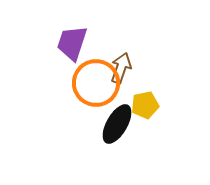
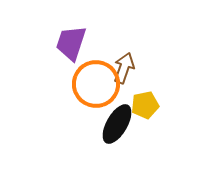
purple trapezoid: moved 1 px left
brown arrow: moved 3 px right
orange circle: moved 1 px down
